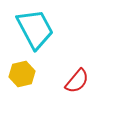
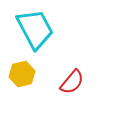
red semicircle: moved 5 px left, 1 px down
